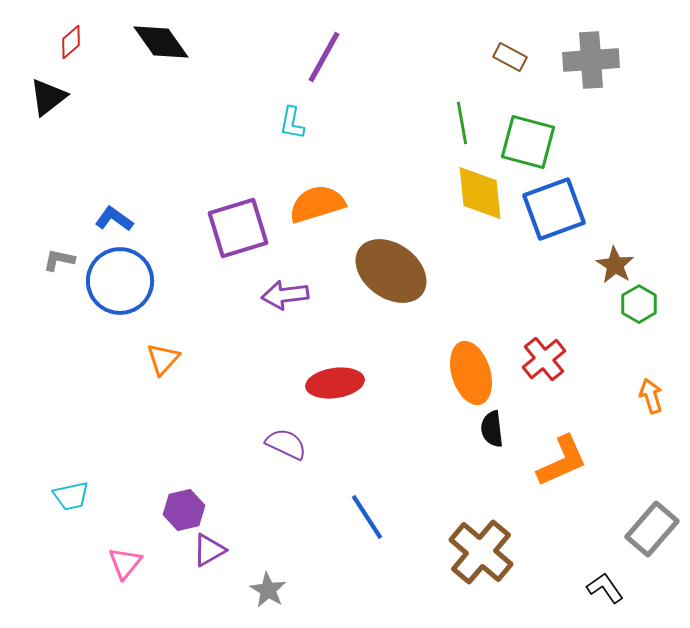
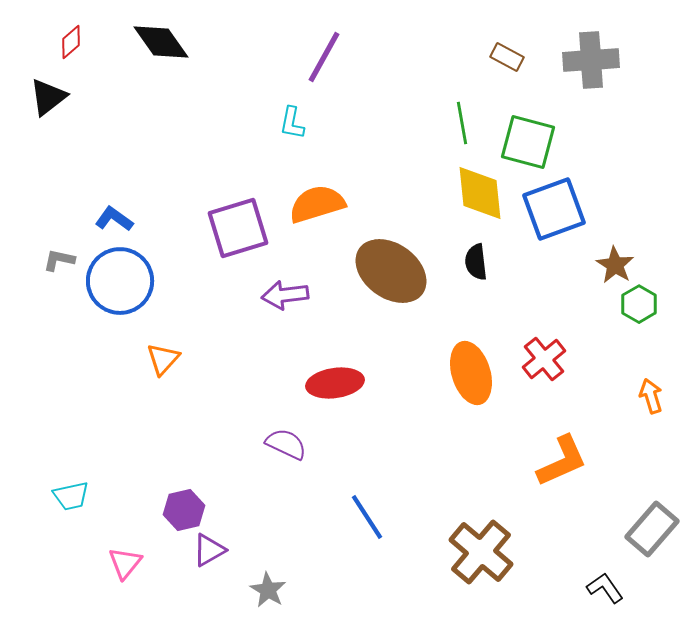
brown rectangle: moved 3 px left
black semicircle: moved 16 px left, 167 px up
